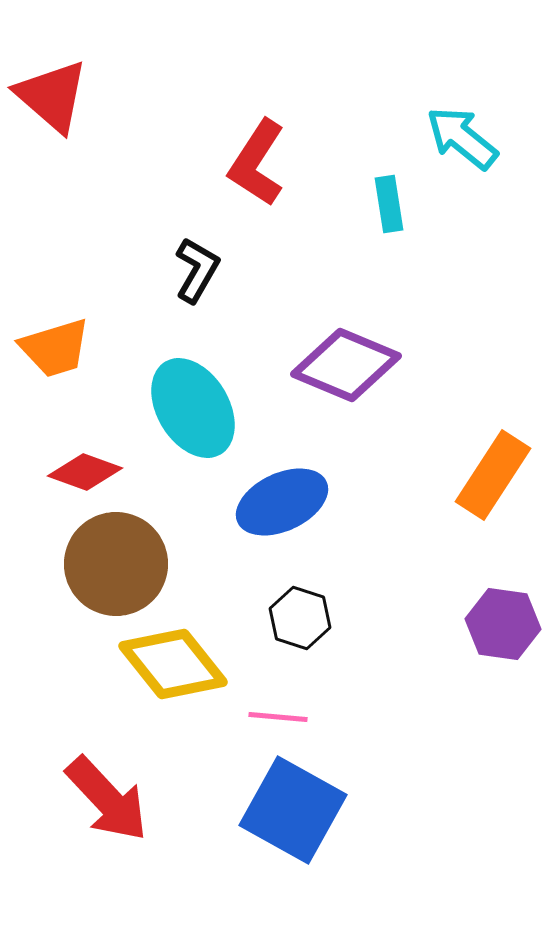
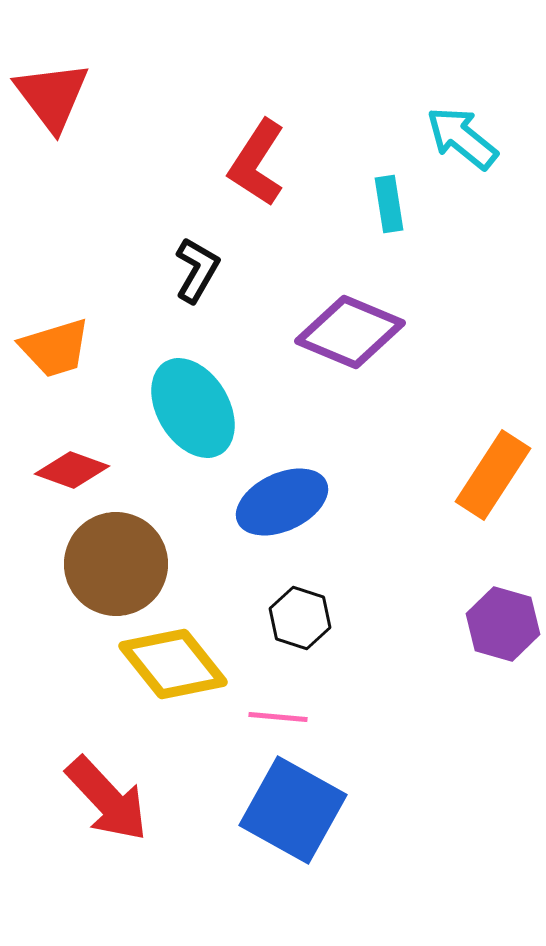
red triangle: rotated 12 degrees clockwise
purple diamond: moved 4 px right, 33 px up
red diamond: moved 13 px left, 2 px up
purple hexagon: rotated 8 degrees clockwise
